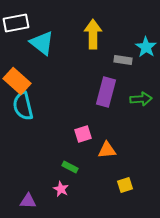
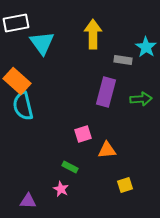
cyan triangle: rotated 16 degrees clockwise
